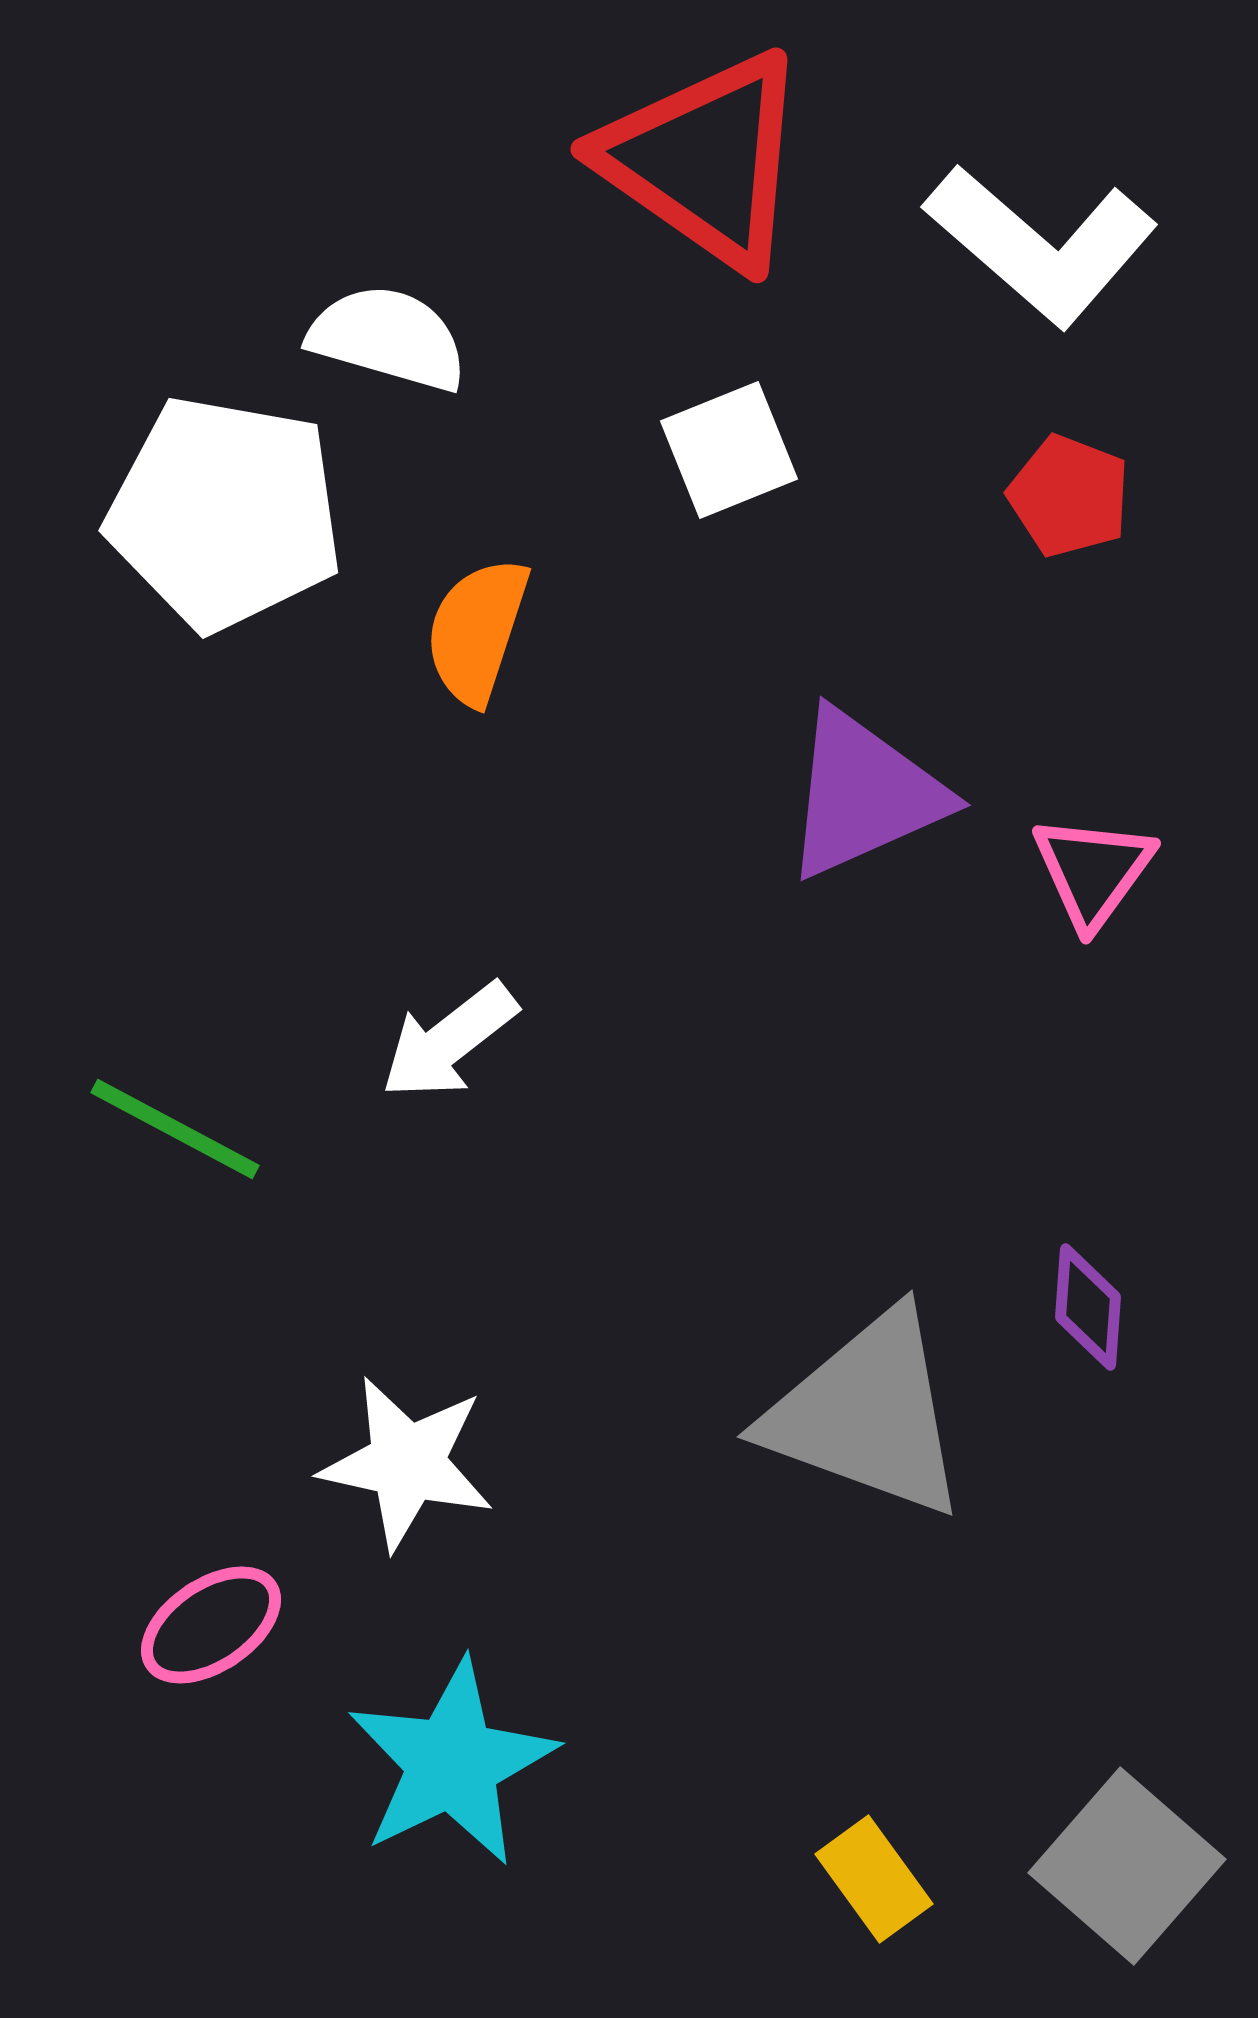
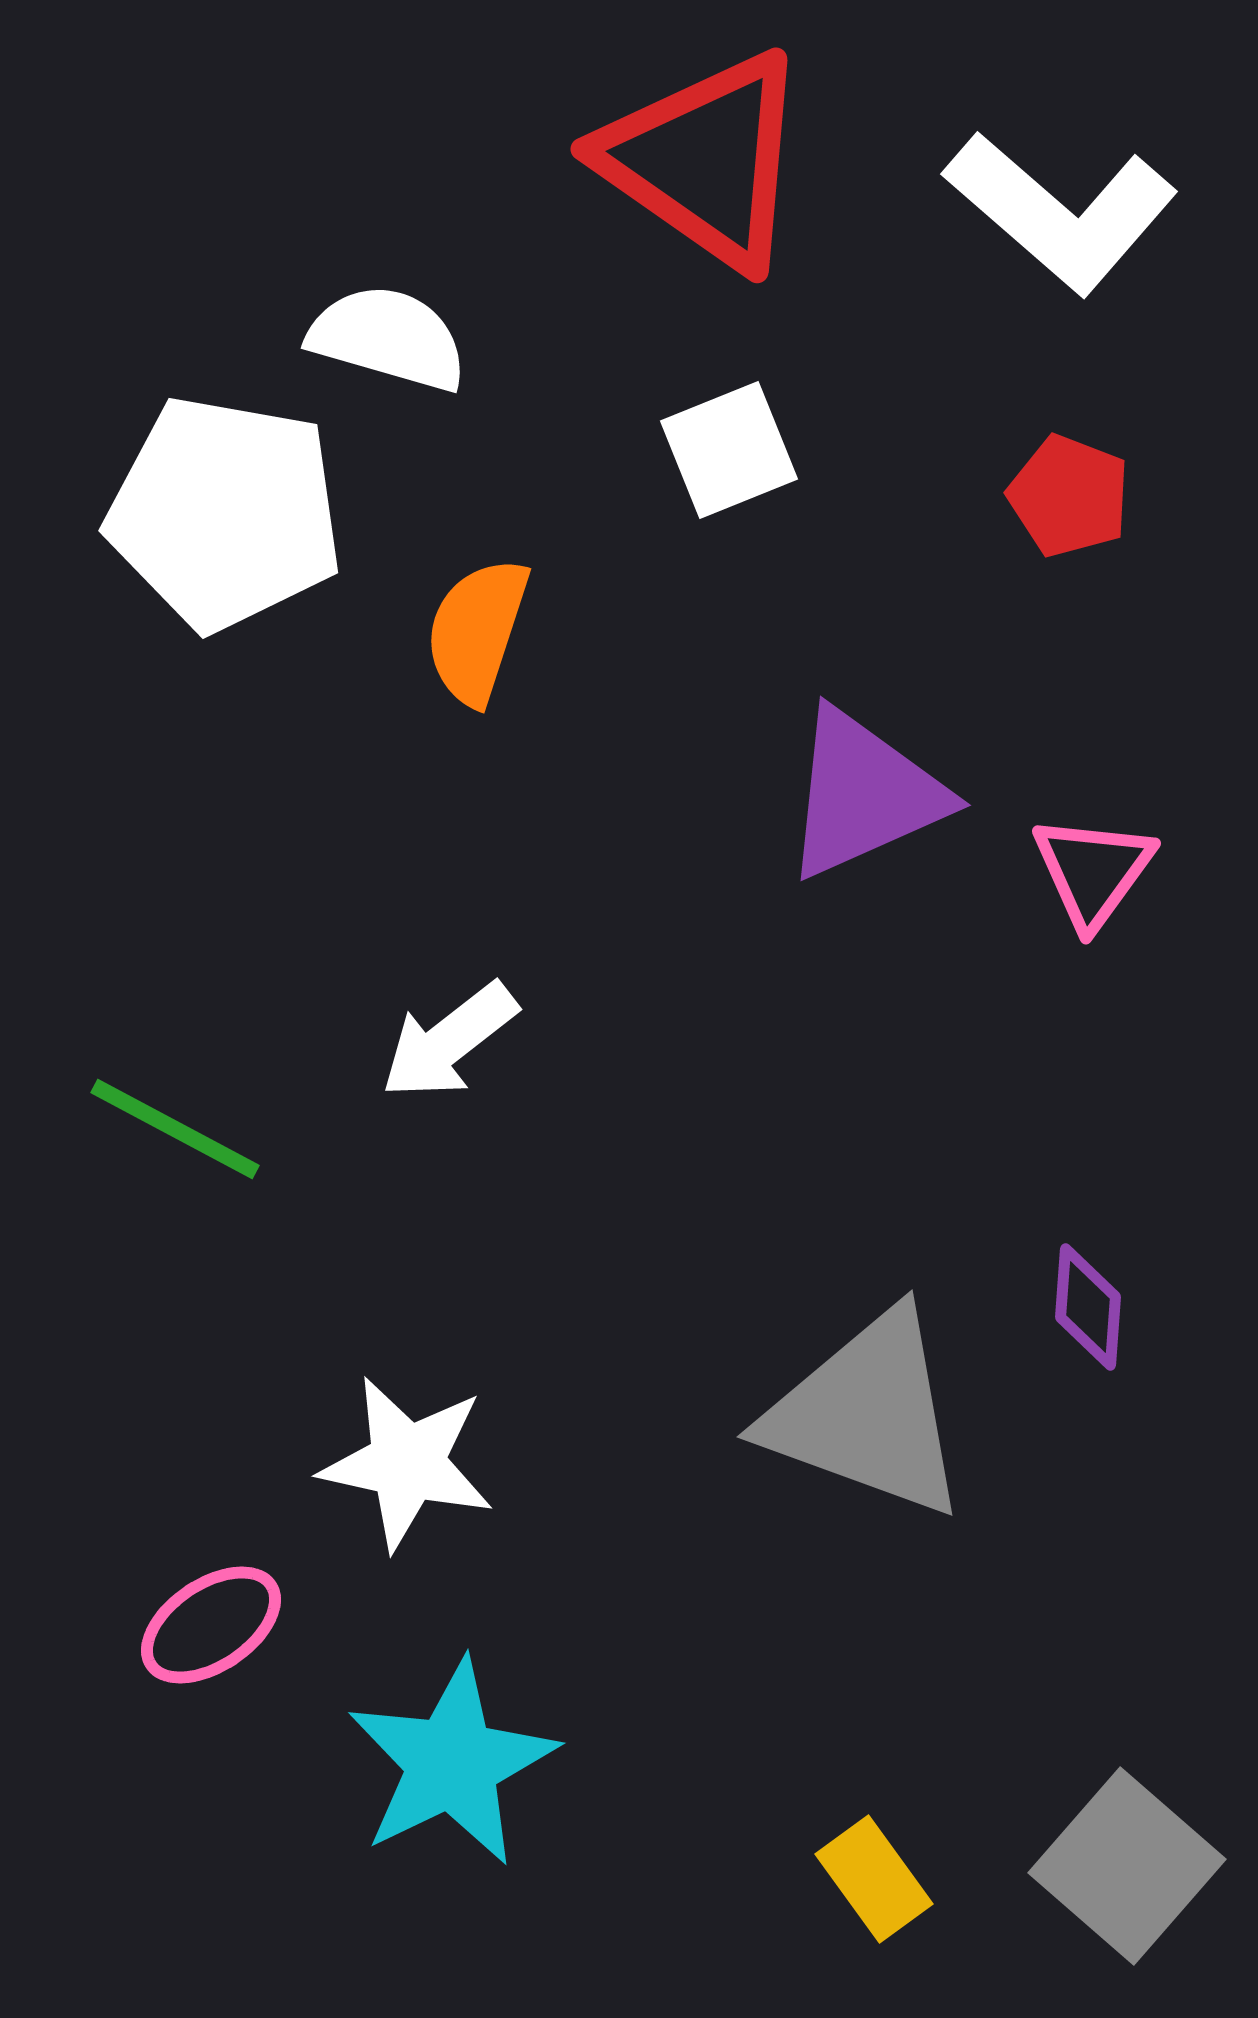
white L-shape: moved 20 px right, 33 px up
